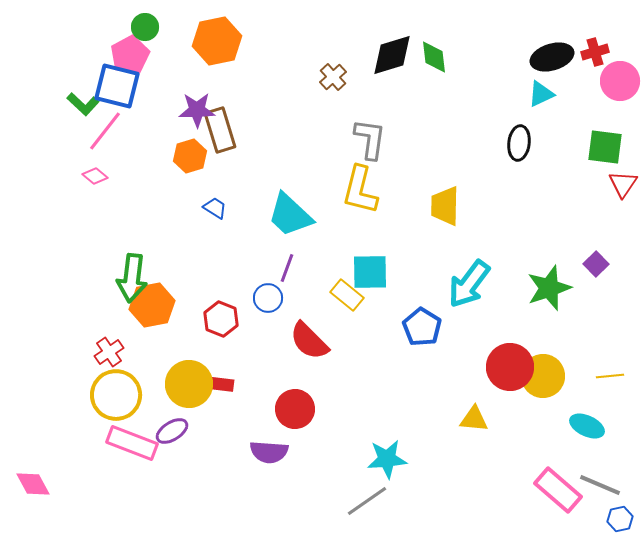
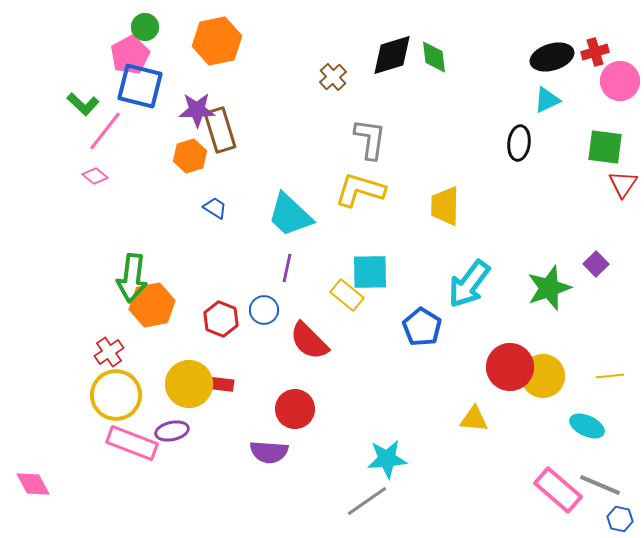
blue square at (117, 86): moved 23 px right
cyan triangle at (541, 94): moved 6 px right, 6 px down
yellow L-shape at (360, 190): rotated 93 degrees clockwise
purple line at (287, 268): rotated 8 degrees counterclockwise
blue circle at (268, 298): moved 4 px left, 12 px down
purple ellipse at (172, 431): rotated 20 degrees clockwise
blue hexagon at (620, 519): rotated 25 degrees clockwise
